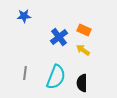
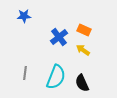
black semicircle: rotated 24 degrees counterclockwise
